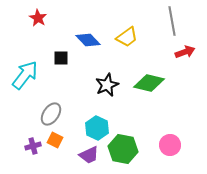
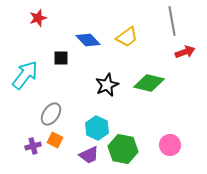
red star: rotated 24 degrees clockwise
